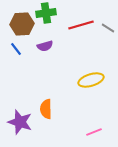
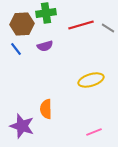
purple star: moved 2 px right, 4 px down
